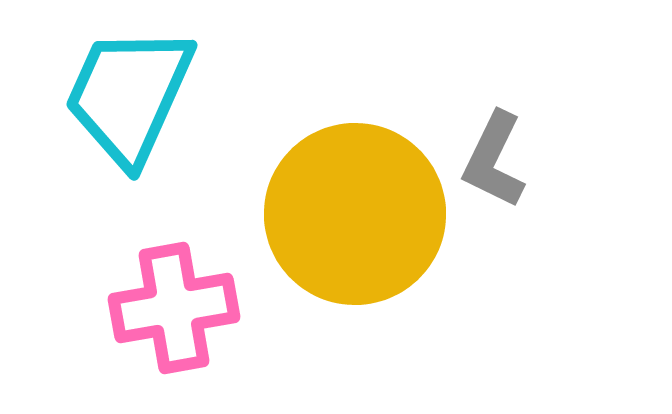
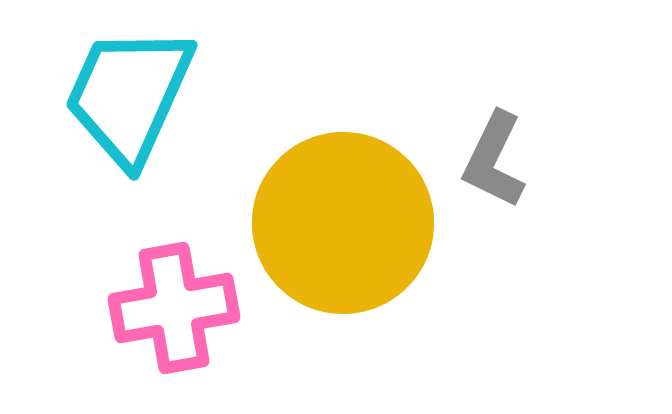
yellow circle: moved 12 px left, 9 px down
